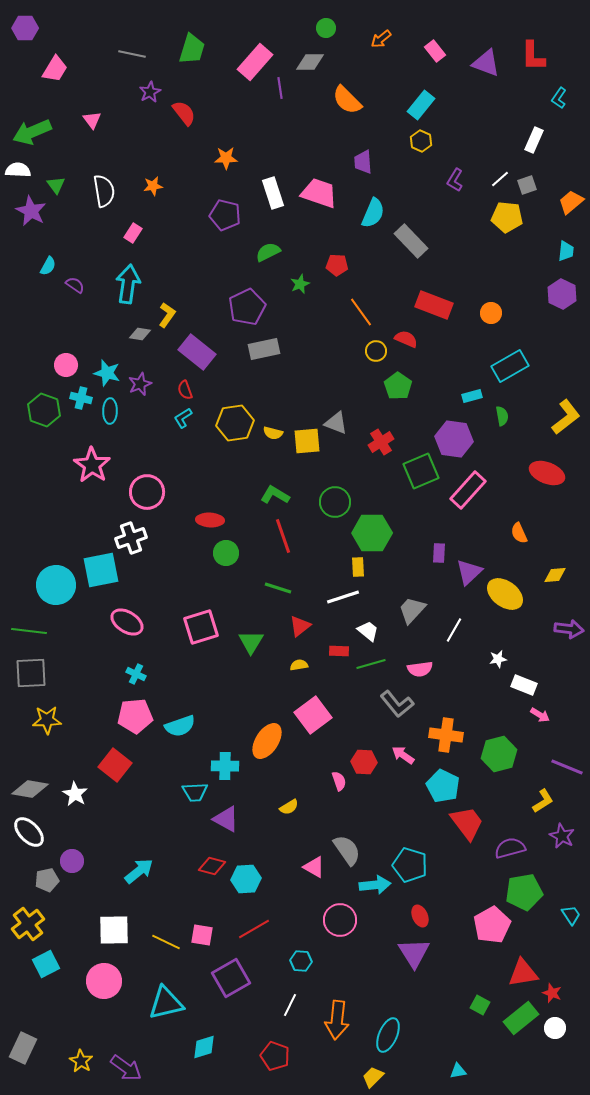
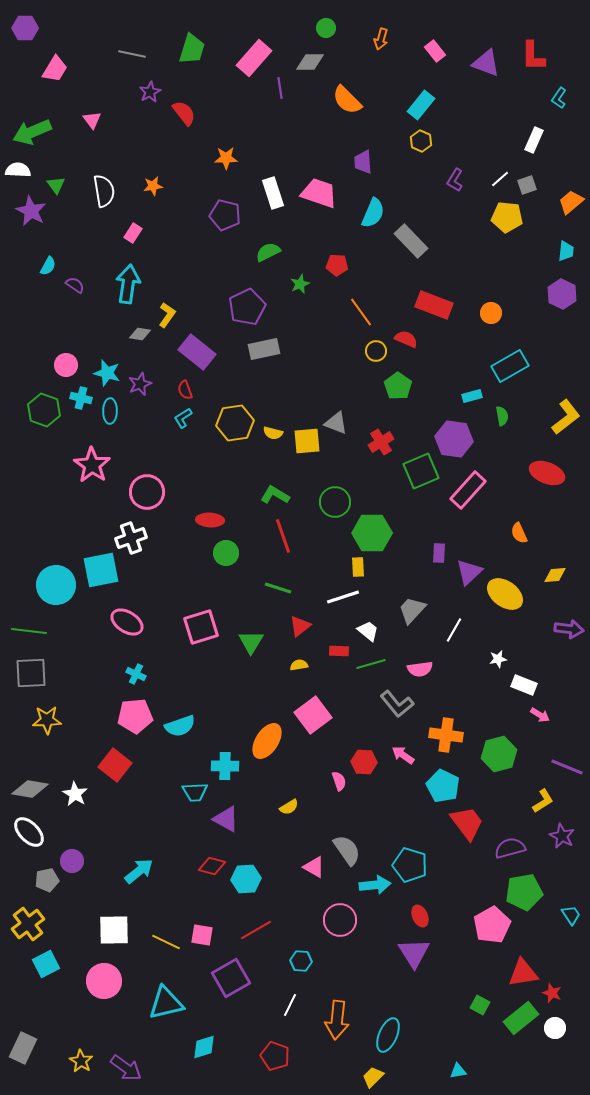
orange arrow at (381, 39): rotated 35 degrees counterclockwise
pink rectangle at (255, 62): moved 1 px left, 4 px up
red line at (254, 929): moved 2 px right, 1 px down
